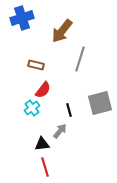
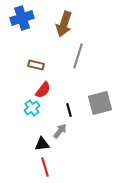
brown arrow: moved 2 px right, 7 px up; rotated 20 degrees counterclockwise
gray line: moved 2 px left, 3 px up
